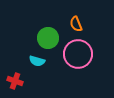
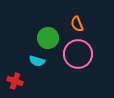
orange semicircle: moved 1 px right
